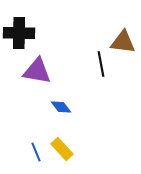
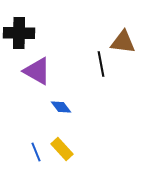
purple triangle: rotated 20 degrees clockwise
